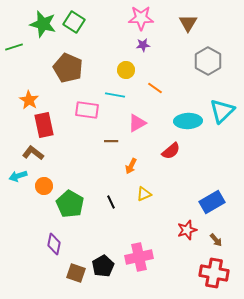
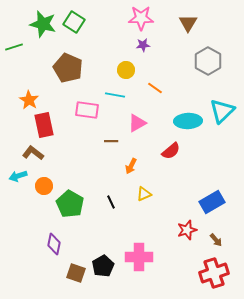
pink cross: rotated 12 degrees clockwise
red cross: rotated 28 degrees counterclockwise
